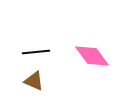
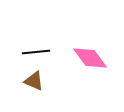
pink diamond: moved 2 px left, 2 px down
